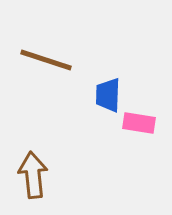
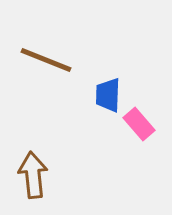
brown line: rotated 4 degrees clockwise
pink rectangle: moved 1 px down; rotated 40 degrees clockwise
